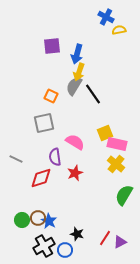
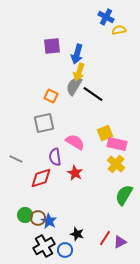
black line: rotated 20 degrees counterclockwise
red star: rotated 21 degrees counterclockwise
green circle: moved 3 px right, 5 px up
